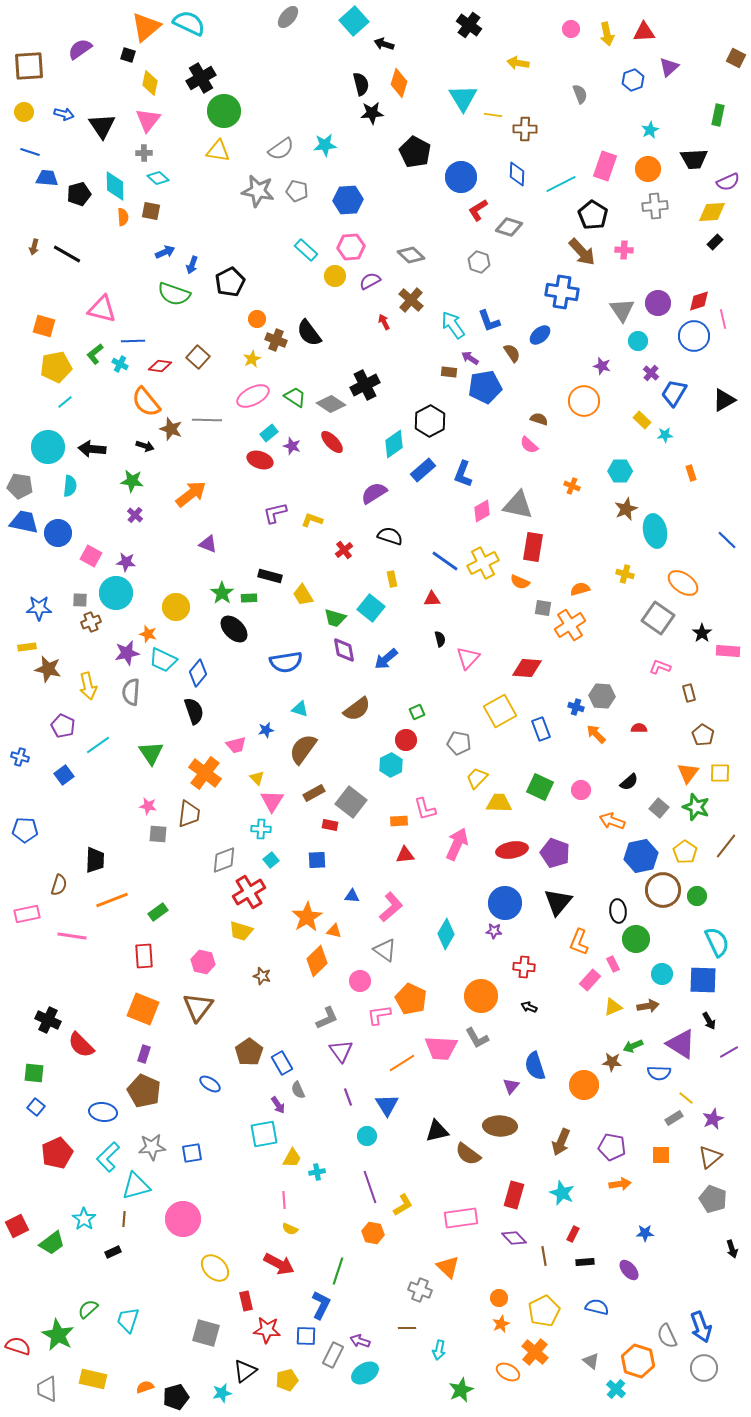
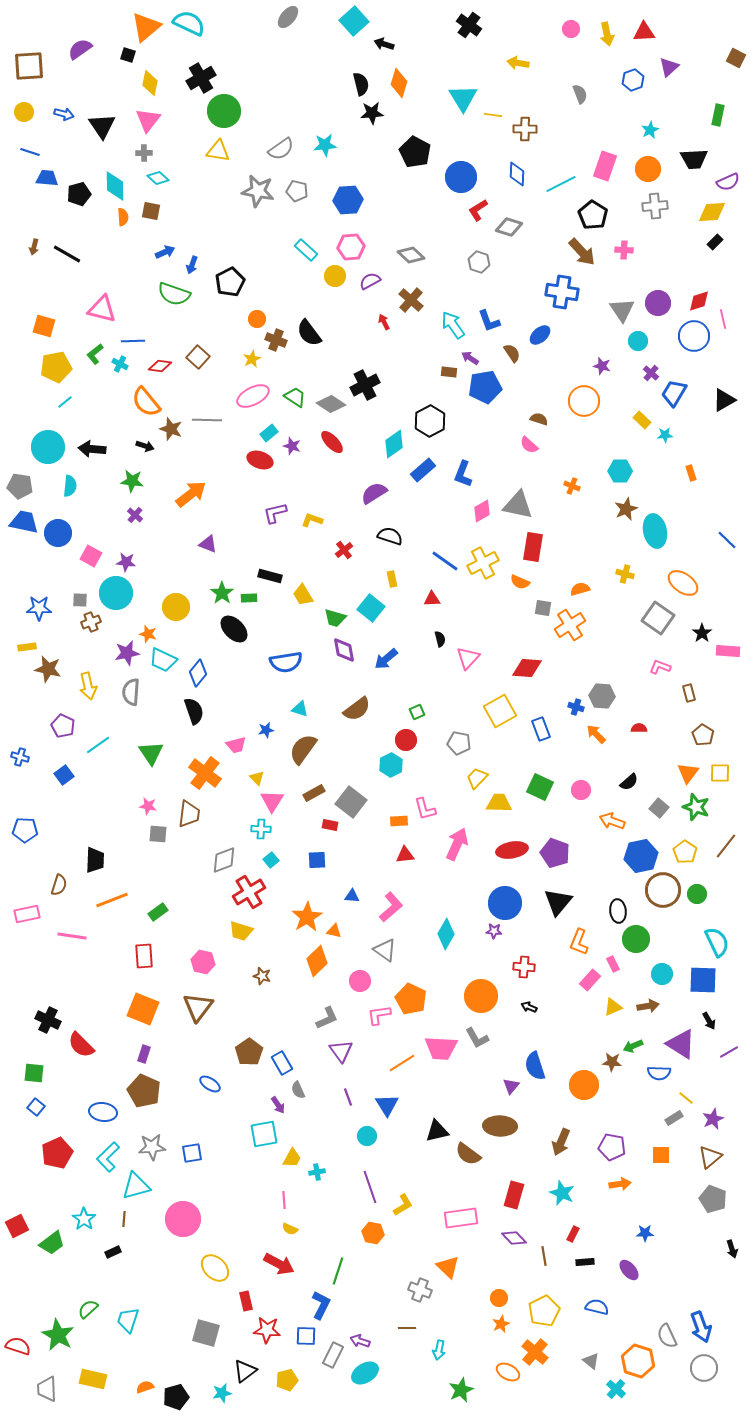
green circle at (697, 896): moved 2 px up
